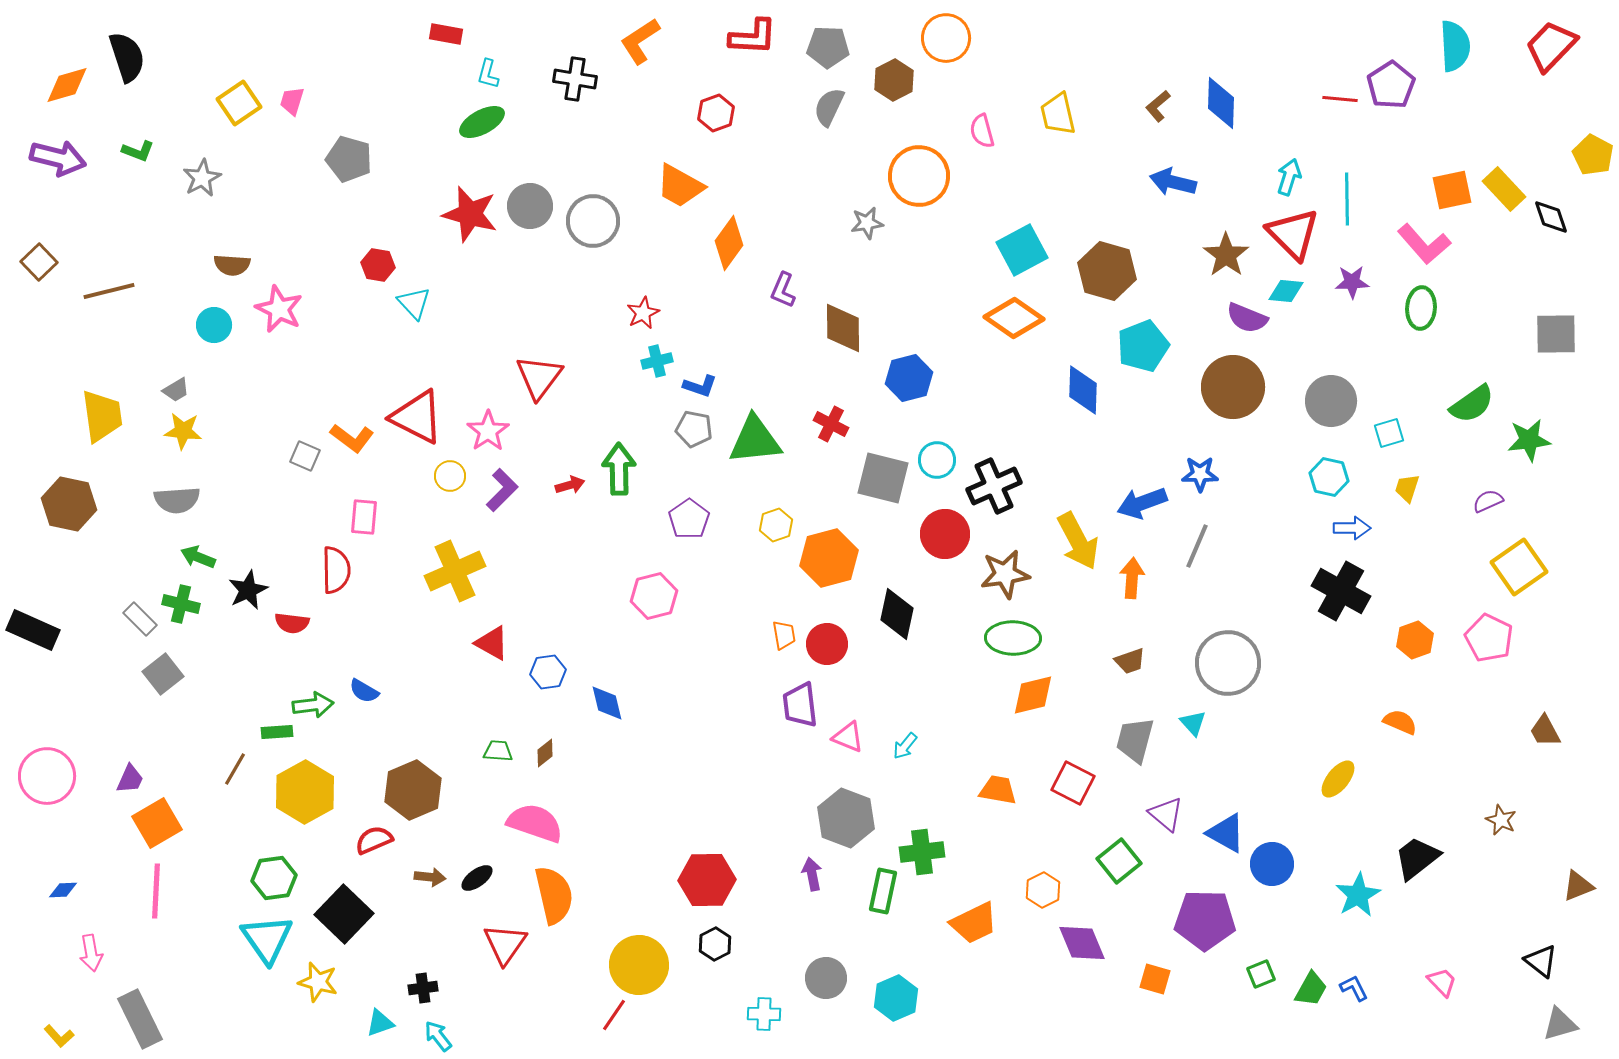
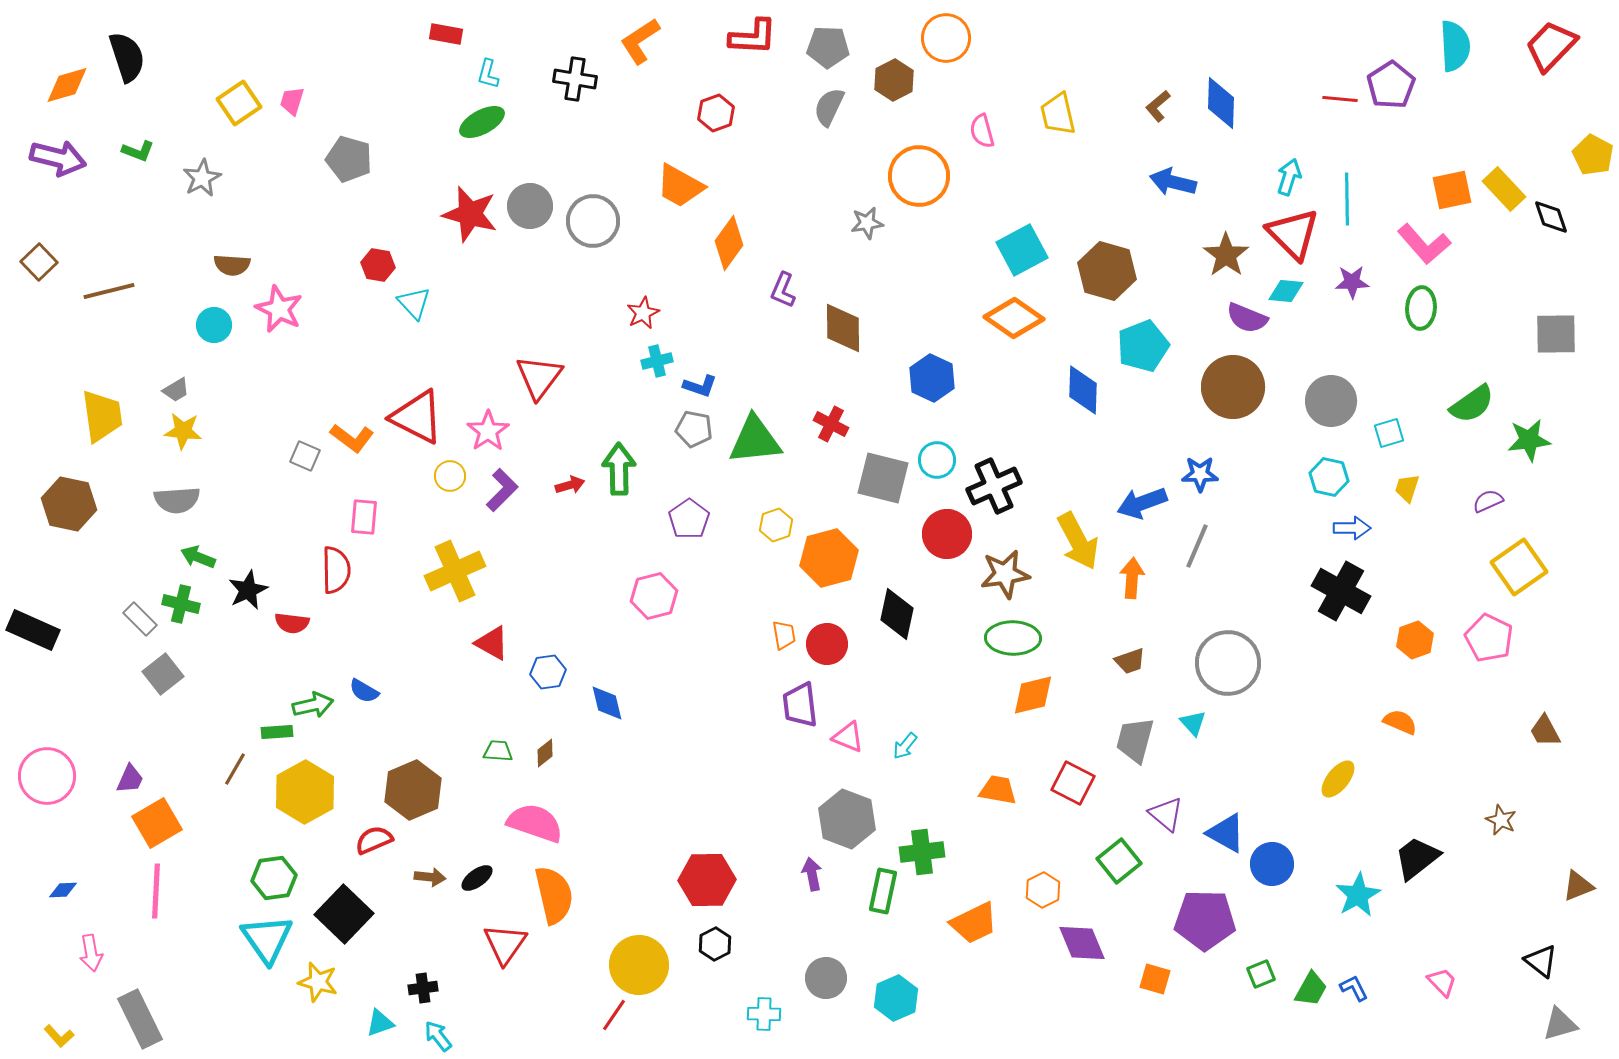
blue hexagon at (909, 378): moved 23 px right; rotated 21 degrees counterclockwise
red circle at (945, 534): moved 2 px right
green arrow at (313, 705): rotated 6 degrees counterclockwise
gray hexagon at (846, 818): moved 1 px right, 1 px down
